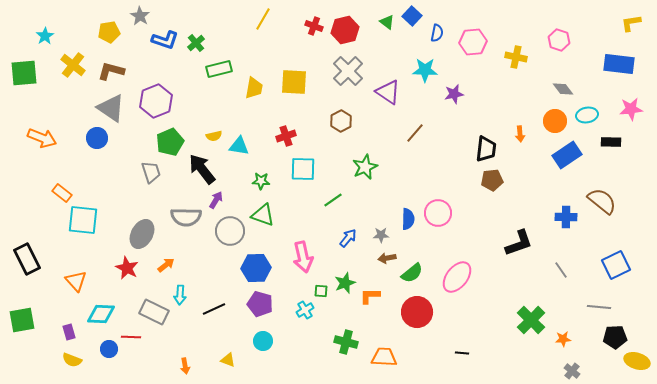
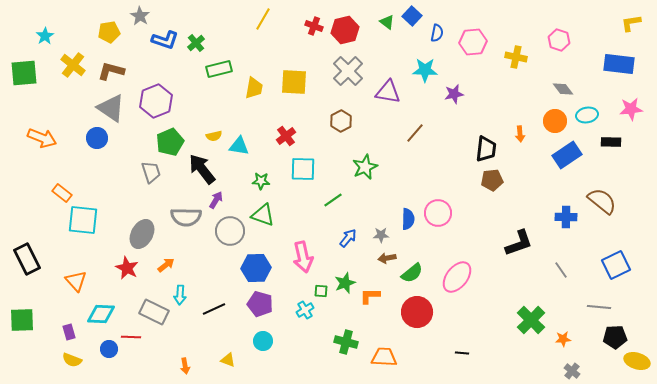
purple triangle at (388, 92): rotated 24 degrees counterclockwise
red cross at (286, 136): rotated 18 degrees counterclockwise
green square at (22, 320): rotated 8 degrees clockwise
